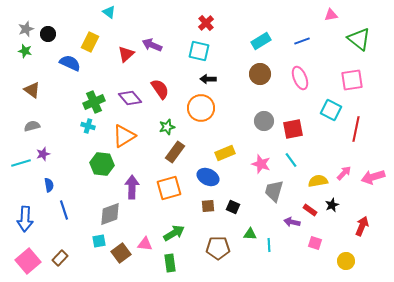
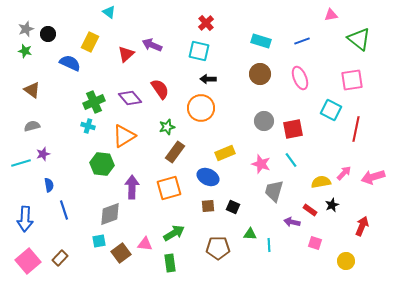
cyan rectangle at (261, 41): rotated 48 degrees clockwise
yellow semicircle at (318, 181): moved 3 px right, 1 px down
